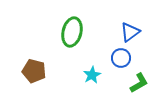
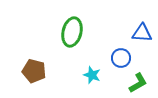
blue triangle: moved 12 px right, 1 px down; rotated 40 degrees clockwise
cyan star: rotated 24 degrees counterclockwise
green L-shape: moved 1 px left
